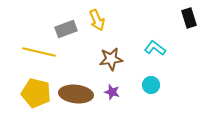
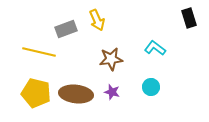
cyan circle: moved 2 px down
